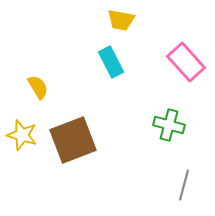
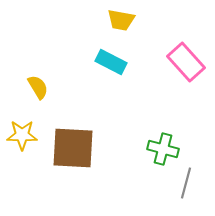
cyan rectangle: rotated 36 degrees counterclockwise
green cross: moved 6 px left, 24 px down
yellow star: rotated 16 degrees counterclockwise
brown square: moved 8 px down; rotated 24 degrees clockwise
gray line: moved 2 px right, 2 px up
